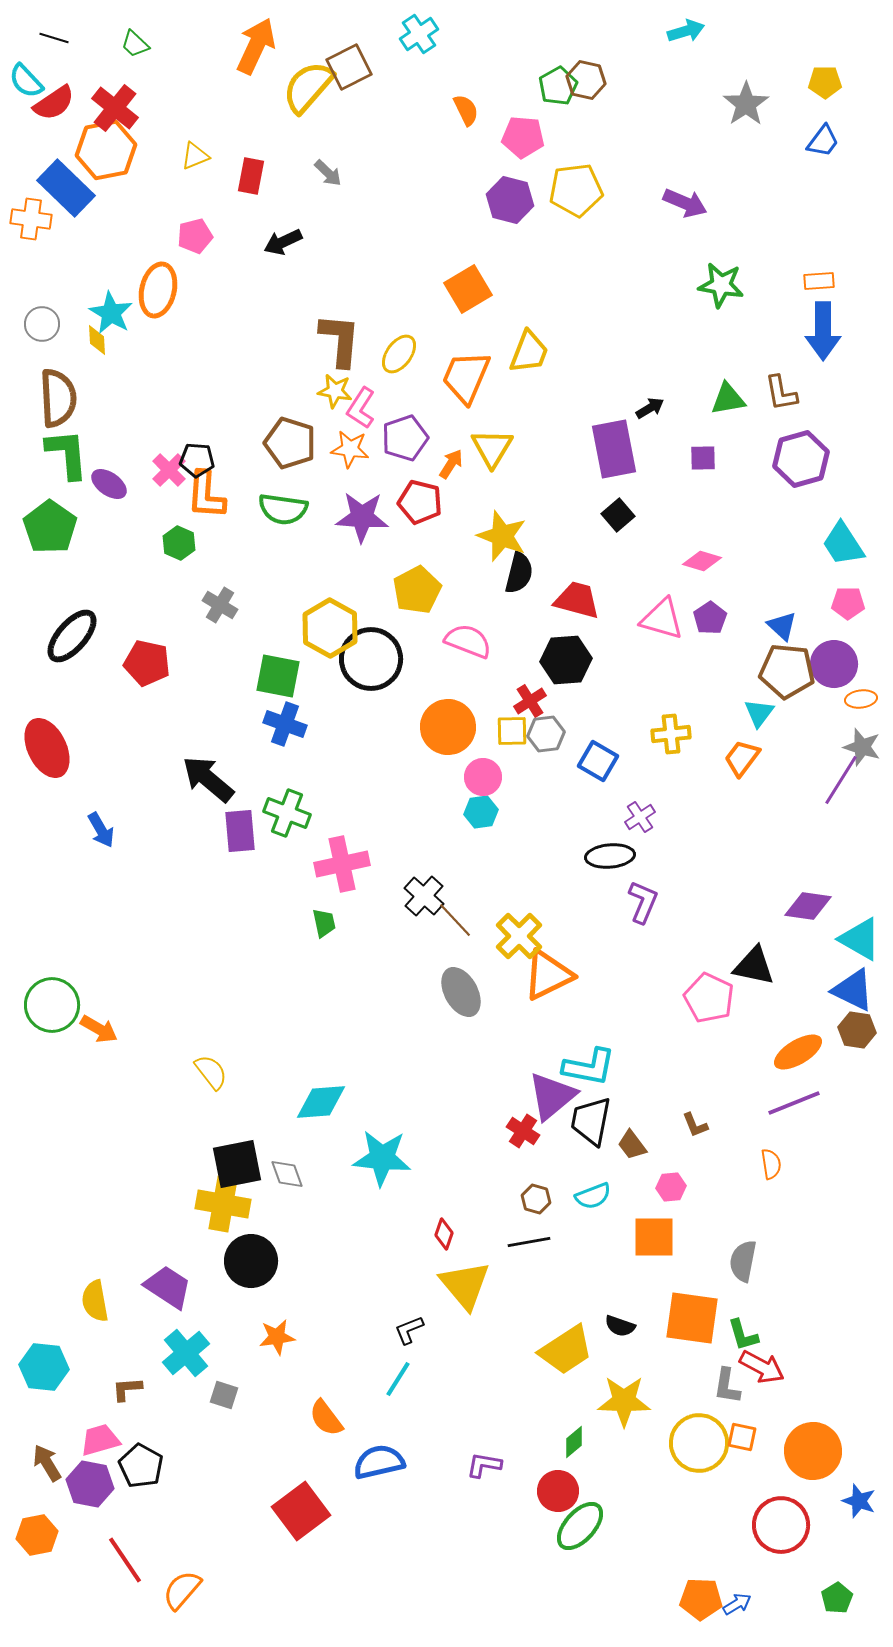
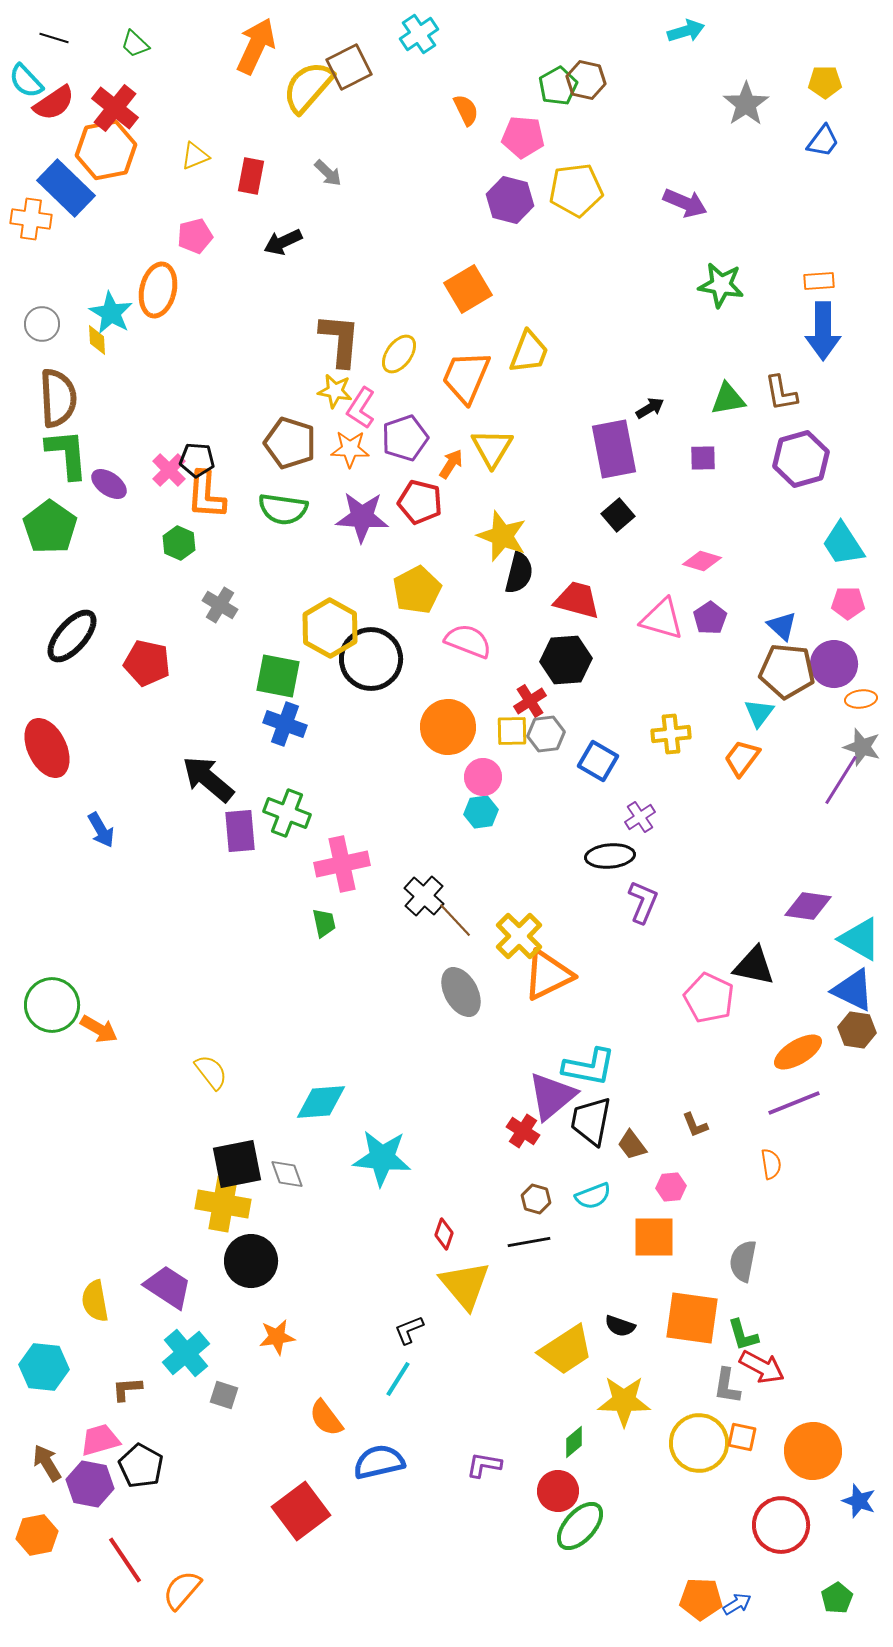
orange star at (350, 449): rotated 6 degrees counterclockwise
